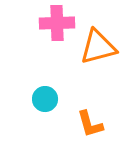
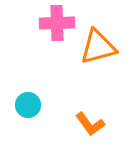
cyan circle: moved 17 px left, 6 px down
orange L-shape: rotated 20 degrees counterclockwise
